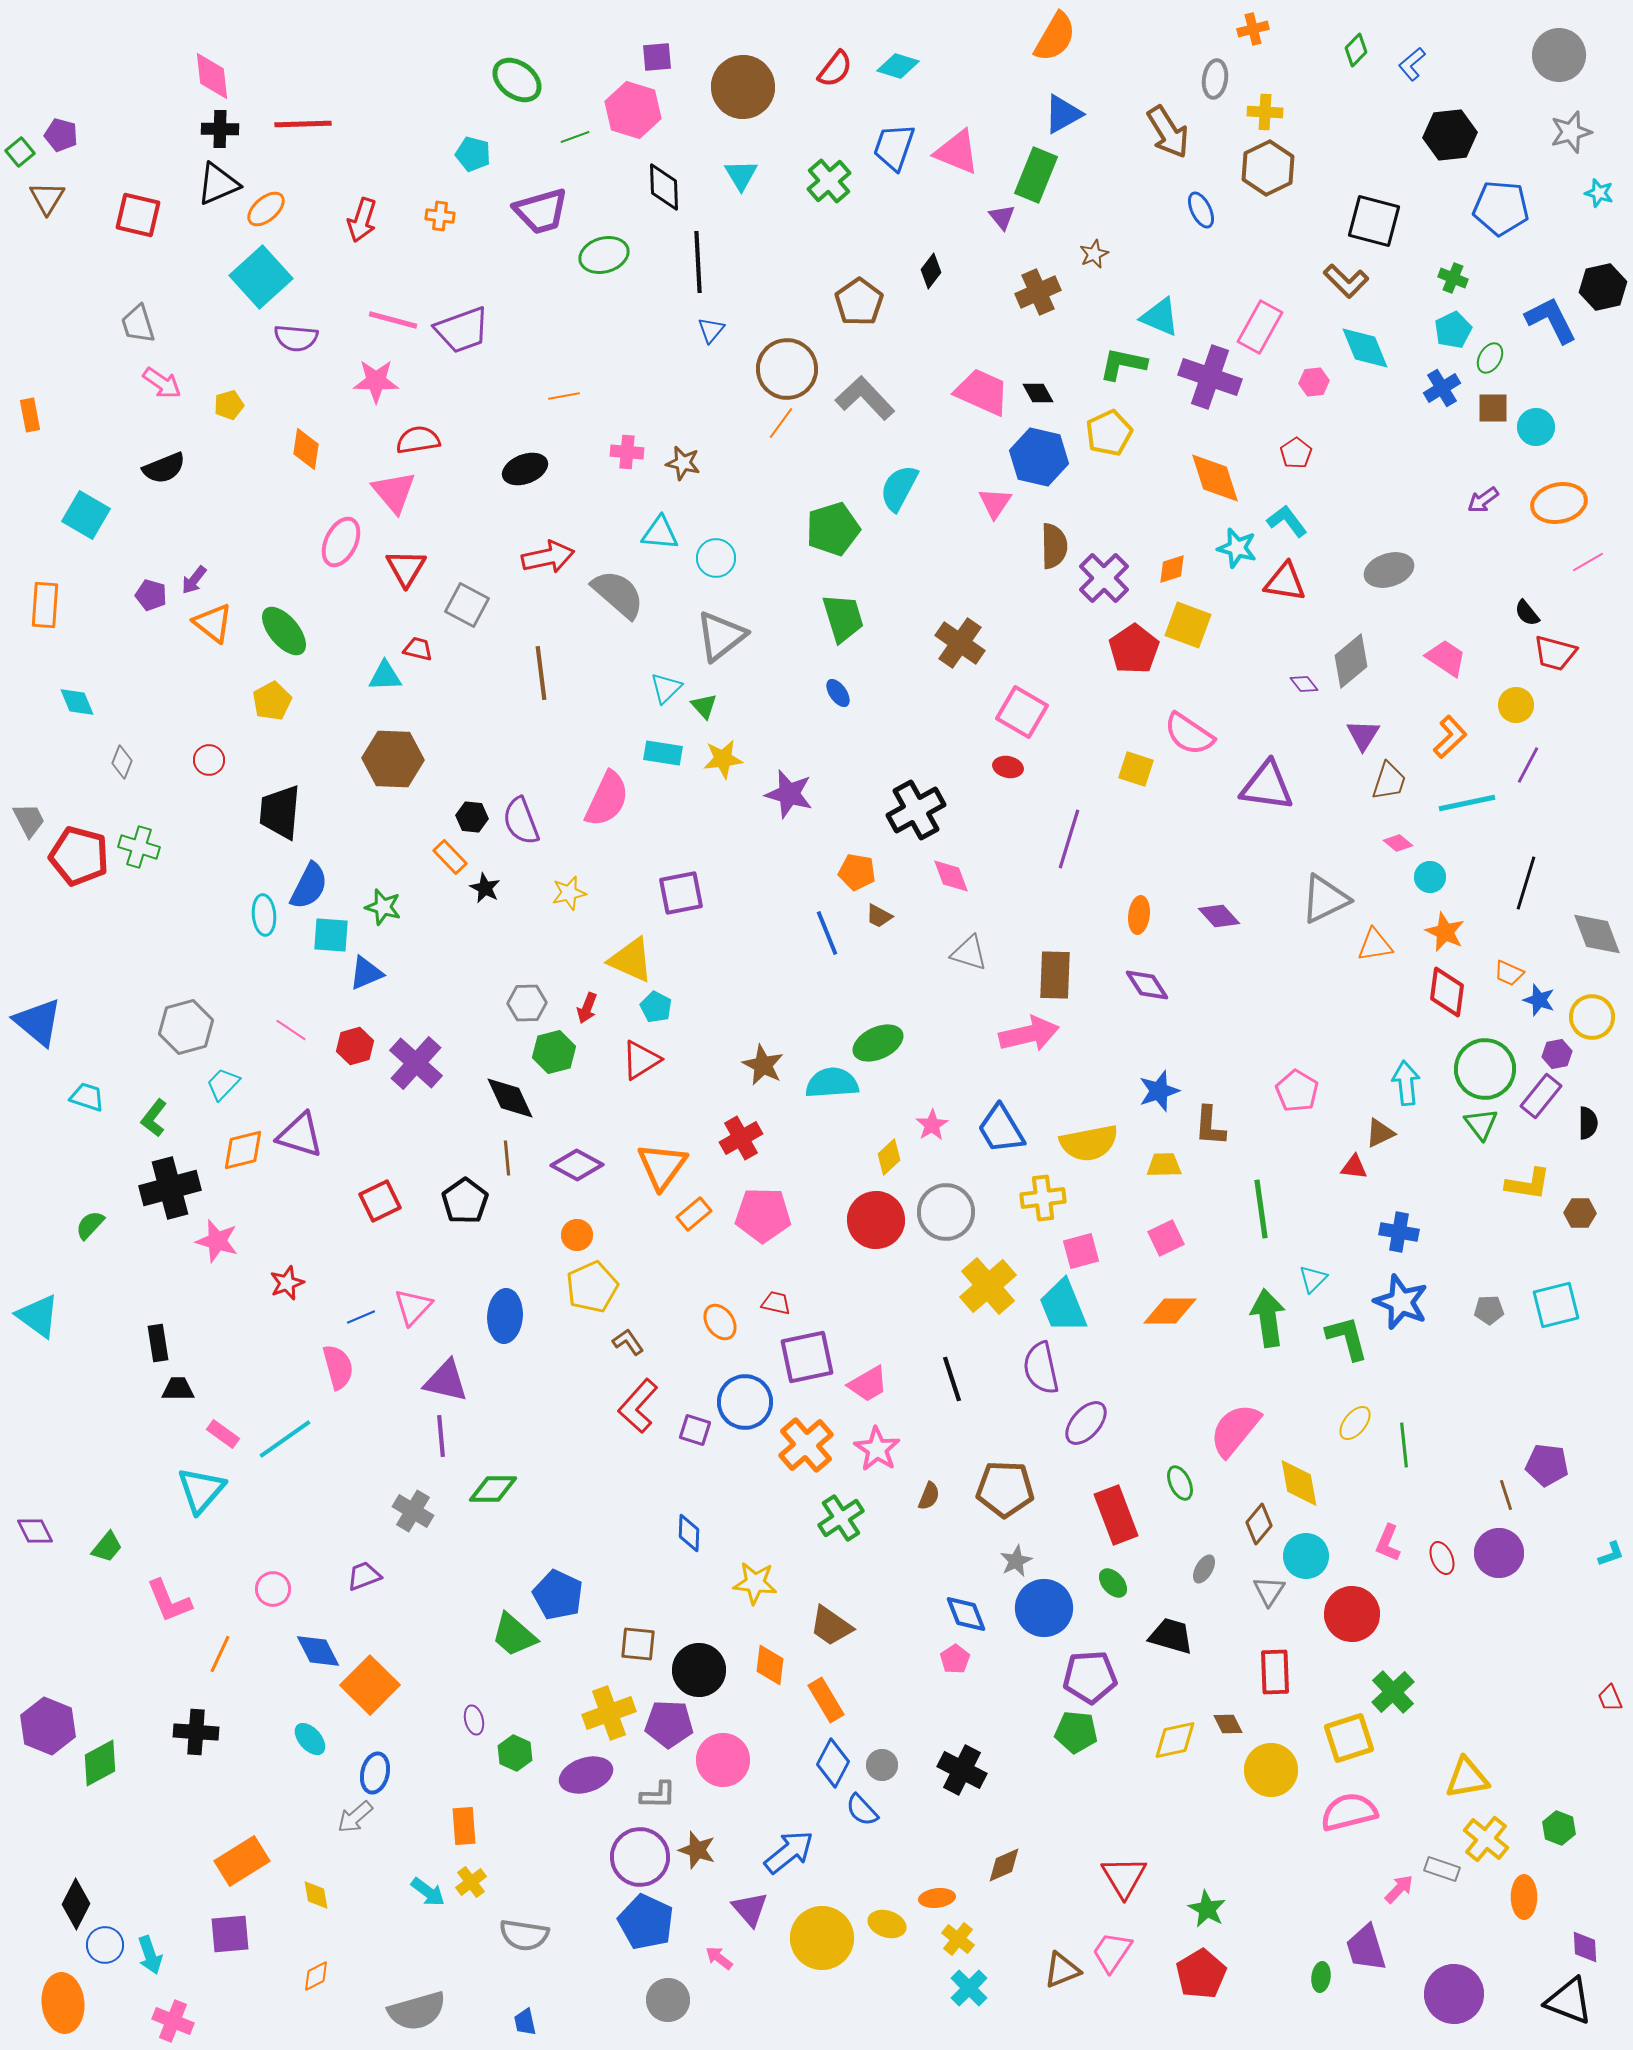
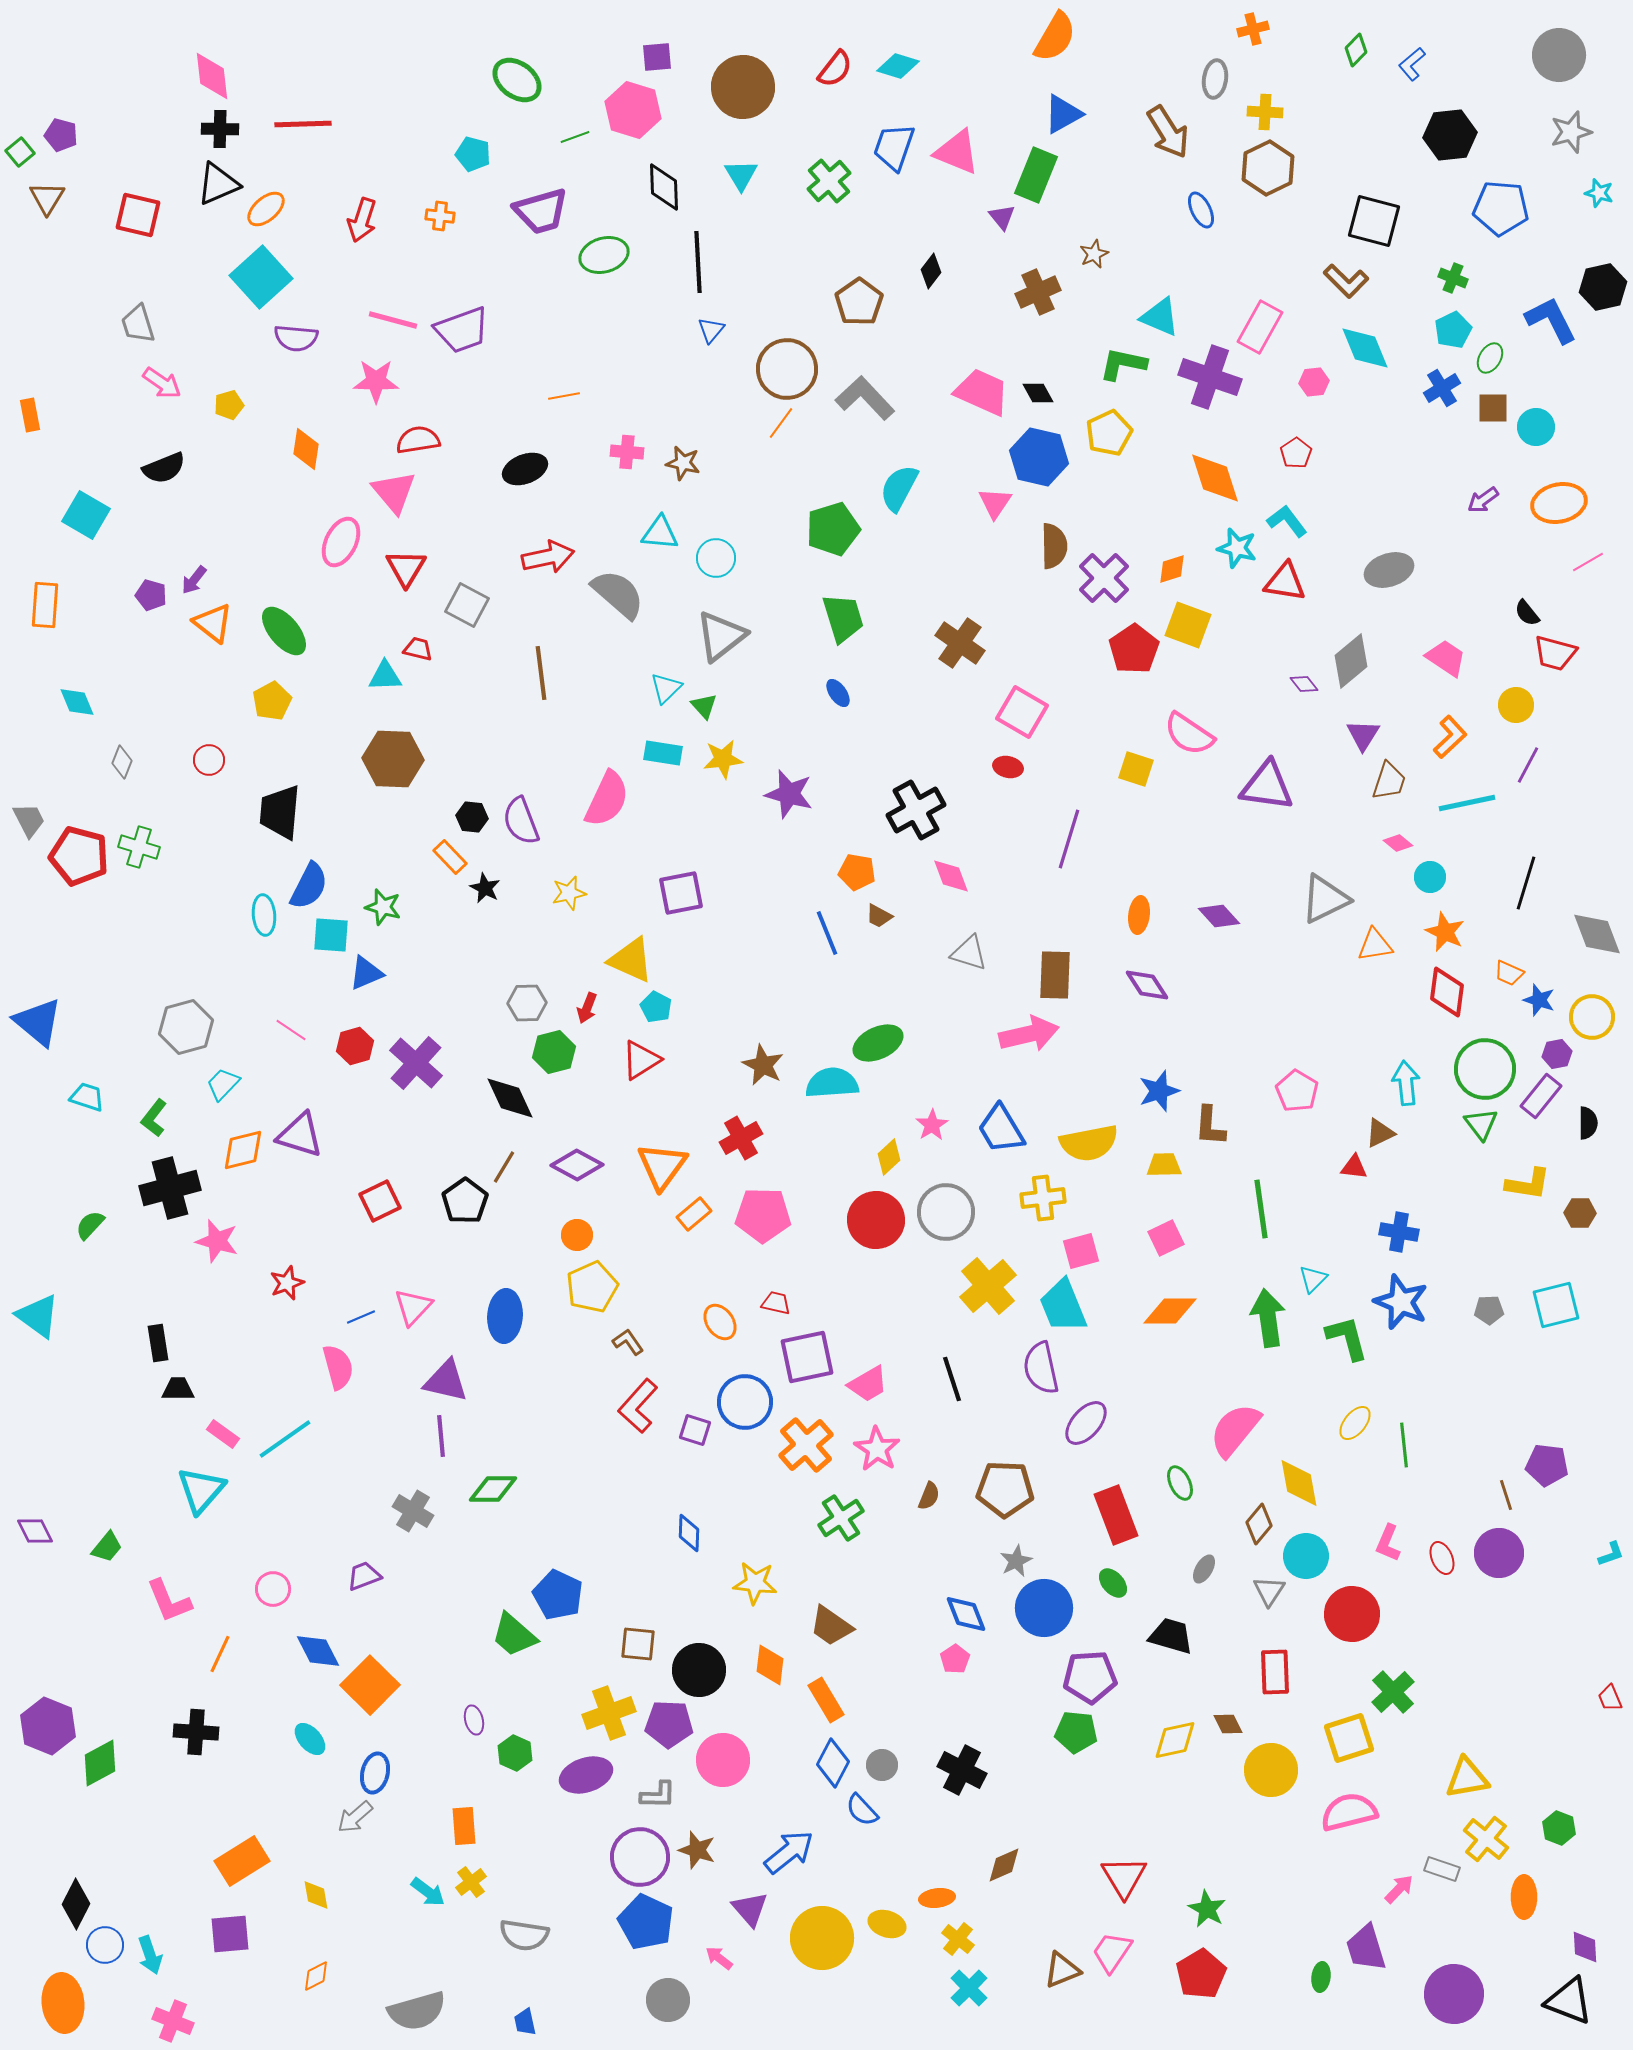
brown line at (507, 1158): moved 3 px left, 9 px down; rotated 36 degrees clockwise
